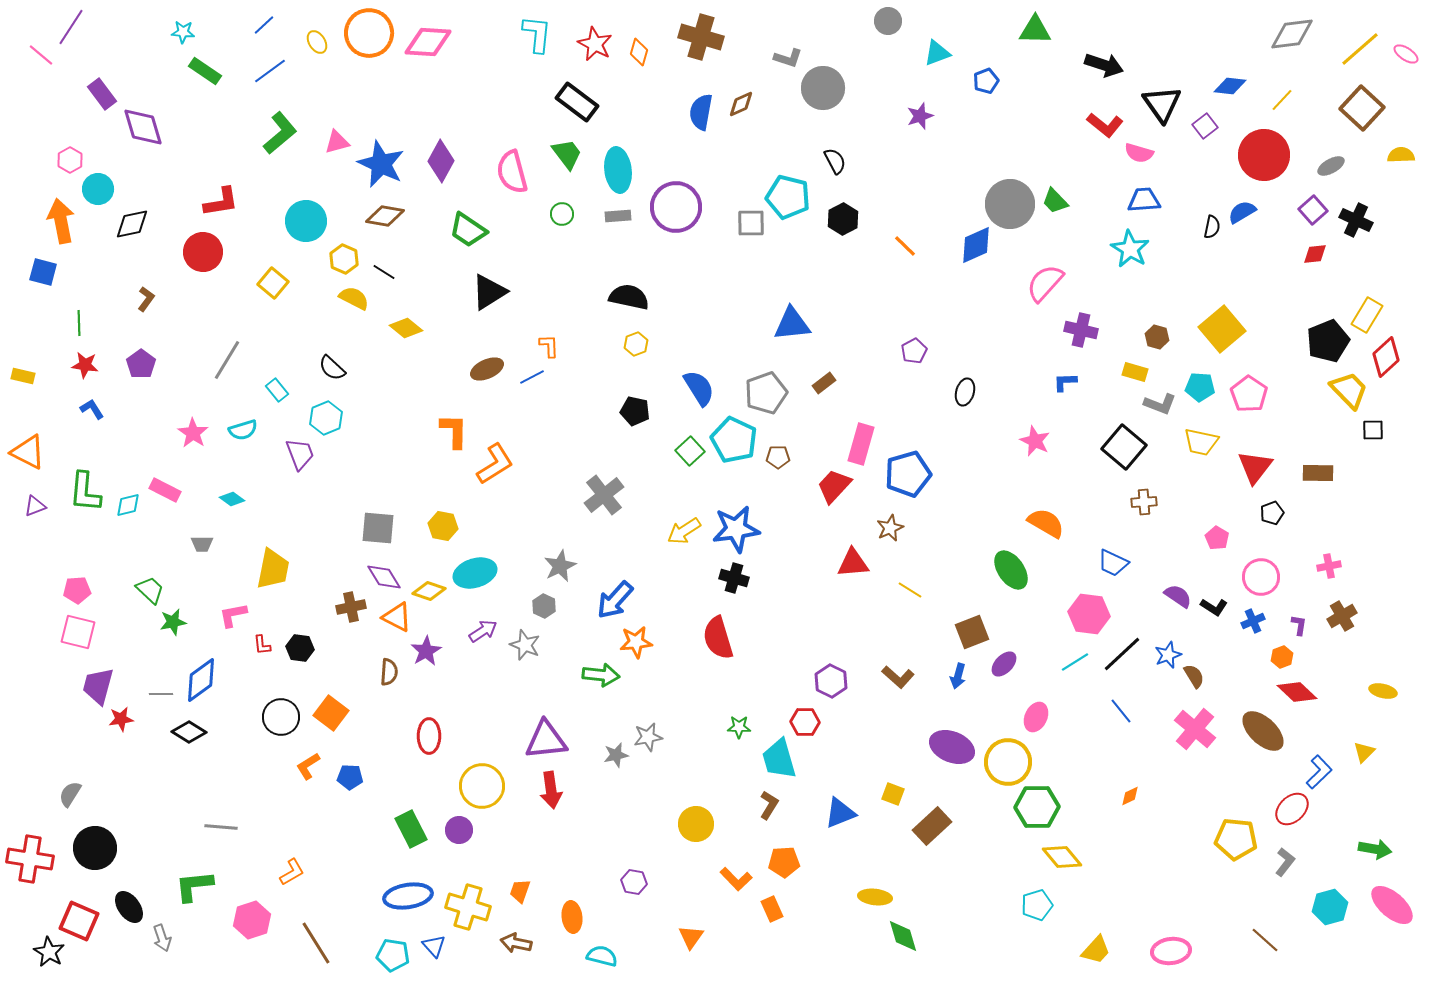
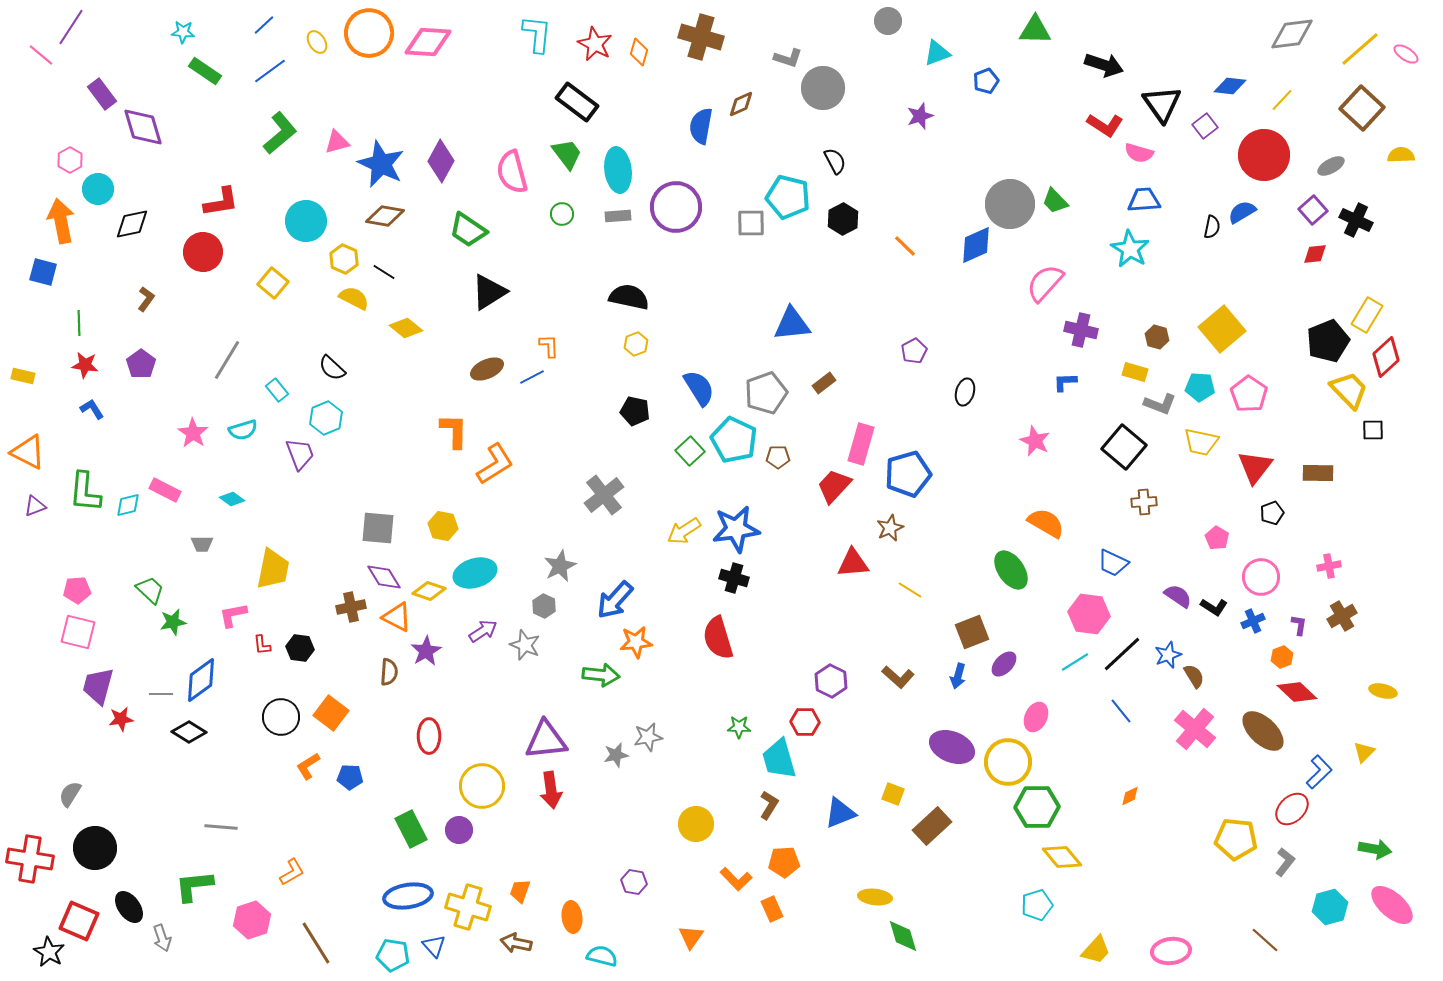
blue semicircle at (701, 112): moved 14 px down
red L-shape at (1105, 125): rotated 6 degrees counterclockwise
